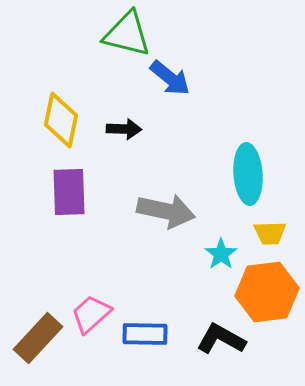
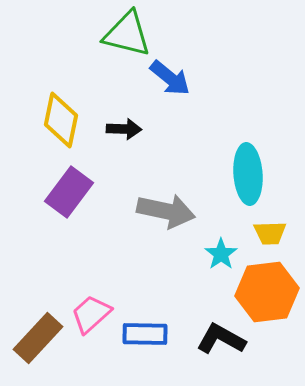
purple rectangle: rotated 39 degrees clockwise
